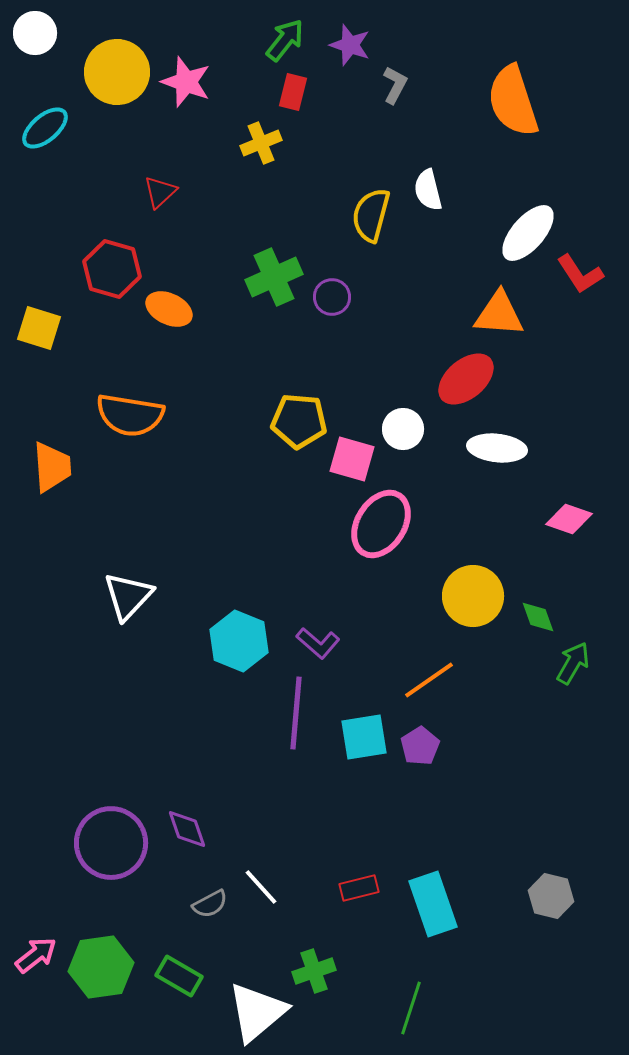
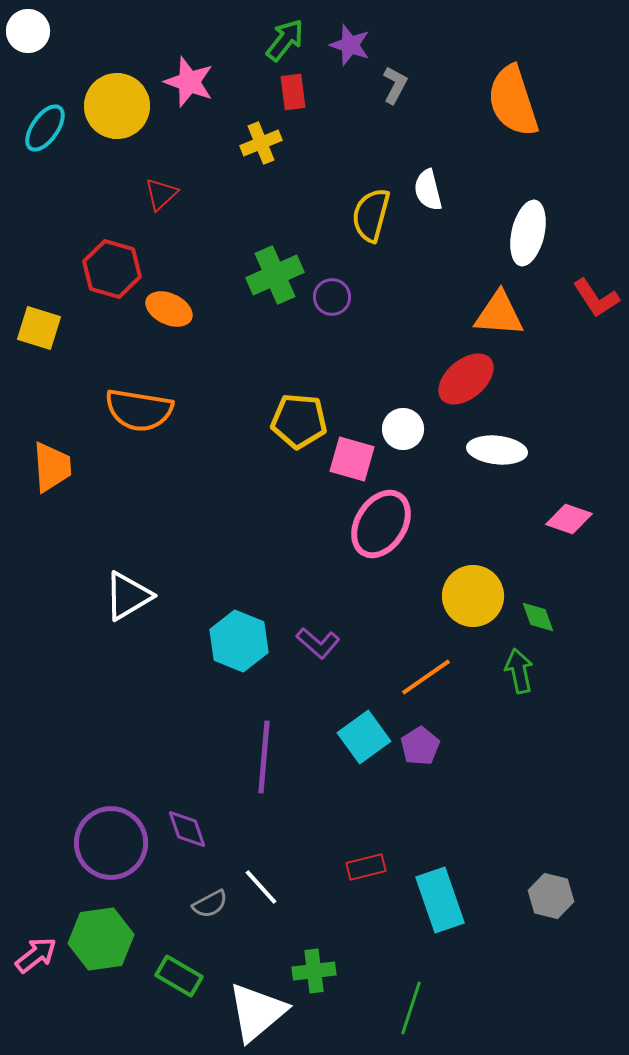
white circle at (35, 33): moved 7 px left, 2 px up
yellow circle at (117, 72): moved 34 px down
pink star at (186, 82): moved 3 px right
red rectangle at (293, 92): rotated 21 degrees counterclockwise
cyan ellipse at (45, 128): rotated 15 degrees counterclockwise
red triangle at (160, 192): moved 1 px right, 2 px down
white ellipse at (528, 233): rotated 28 degrees counterclockwise
red L-shape at (580, 274): moved 16 px right, 24 px down
green cross at (274, 277): moved 1 px right, 2 px up
orange semicircle at (130, 415): moved 9 px right, 5 px up
white ellipse at (497, 448): moved 2 px down
white triangle at (128, 596): rotated 16 degrees clockwise
green arrow at (573, 663): moved 54 px left, 8 px down; rotated 42 degrees counterclockwise
orange line at (429, 680): moved 3 px left, 3 px up
purple line at (296, 713): moved 32 px left, 44 px down
cyan square at (364, 737): rotated 27 degrees counterclockwise
red rectangle at (359, 888): moved 7 px right, 21 px up
cyan rectangle at (433, 904): moved 7 px right, 4 px up
green hexagon at (101, 967): moved 28 px up
green cross at (314, 971): rotated 12 degrees clockwise
